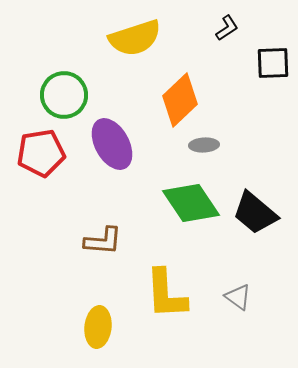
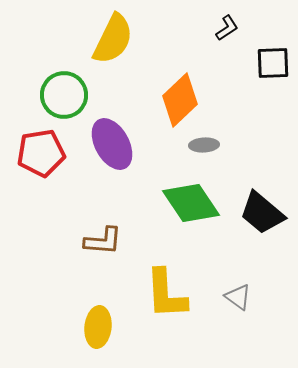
yellow semicircle: moved 22 px left, 1 px down; rotated 46 degrees counterclockwise
black trapezoid: moved 7 px right
